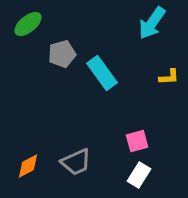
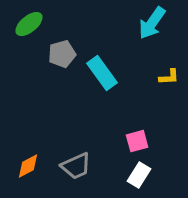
green ellipse: moved 1 px right
gray trapezoid: moved 4 px down
